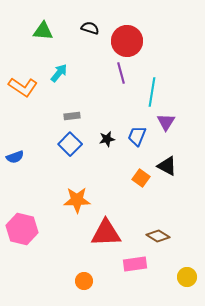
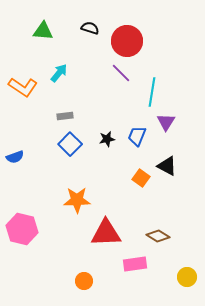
purple line: rotated 30 degrees counterclockwise
gray rectangle: moved 7 px left
